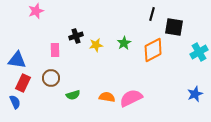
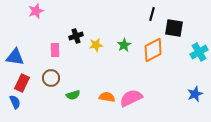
black square: moved 1 px down
green star: moved 2 px down
blue triangle: moved 2 px left, 3 px up
red rectangle: moved 1 px left
